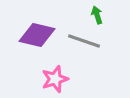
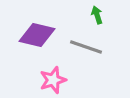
gray line: moved 2 px right, 6 px down
pink star: moved 2 px left, 1 px down
